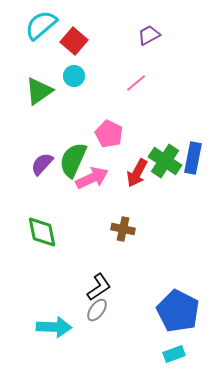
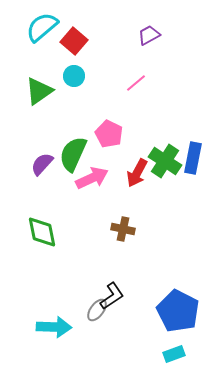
cyan semicircle: moved 1 px right, 2 px down
green semicircle: moved 6 px up
black L-shape: moved 13 px right, 9 px down
